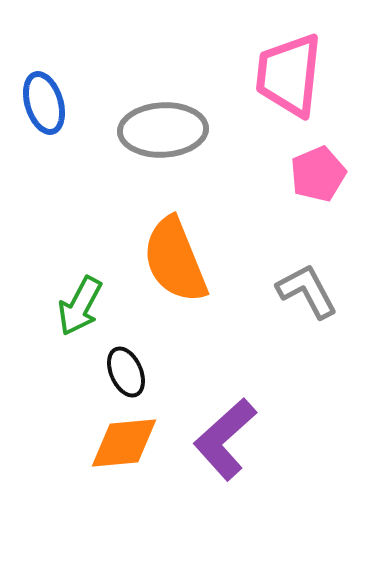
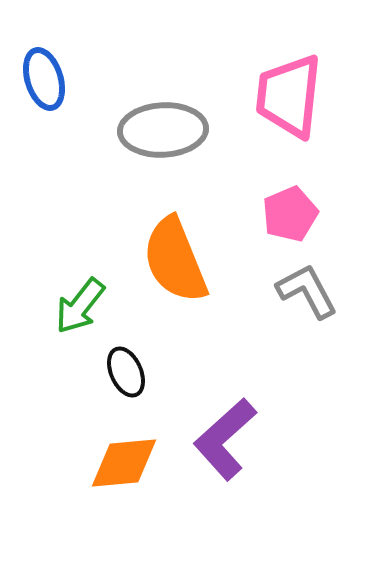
pink trapezoid: moved 21 px down
blue ellipse: moved 24 px up
pink pentagon: moved 28 px left, 40 px down
green arrow: rotated 10 degrees clockwise
orange diamond: moved 20 px down
